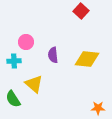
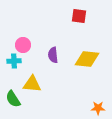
red square: moved 2 px left, 5 px down; rotated 35 degrees counterclockwise
pink circle: moved 3 px left, 3 px down
yellow triangle: moved 2 px left; rotated 36 degrees counterclockwise
